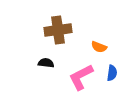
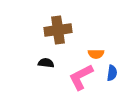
orange semicircle: moved 3 px left, 7 px down; rotated 21 degrees counterclockwise
